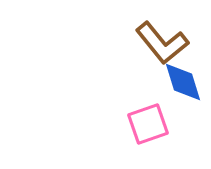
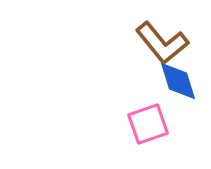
blue diamond: moved 5 px left, 1 px up
